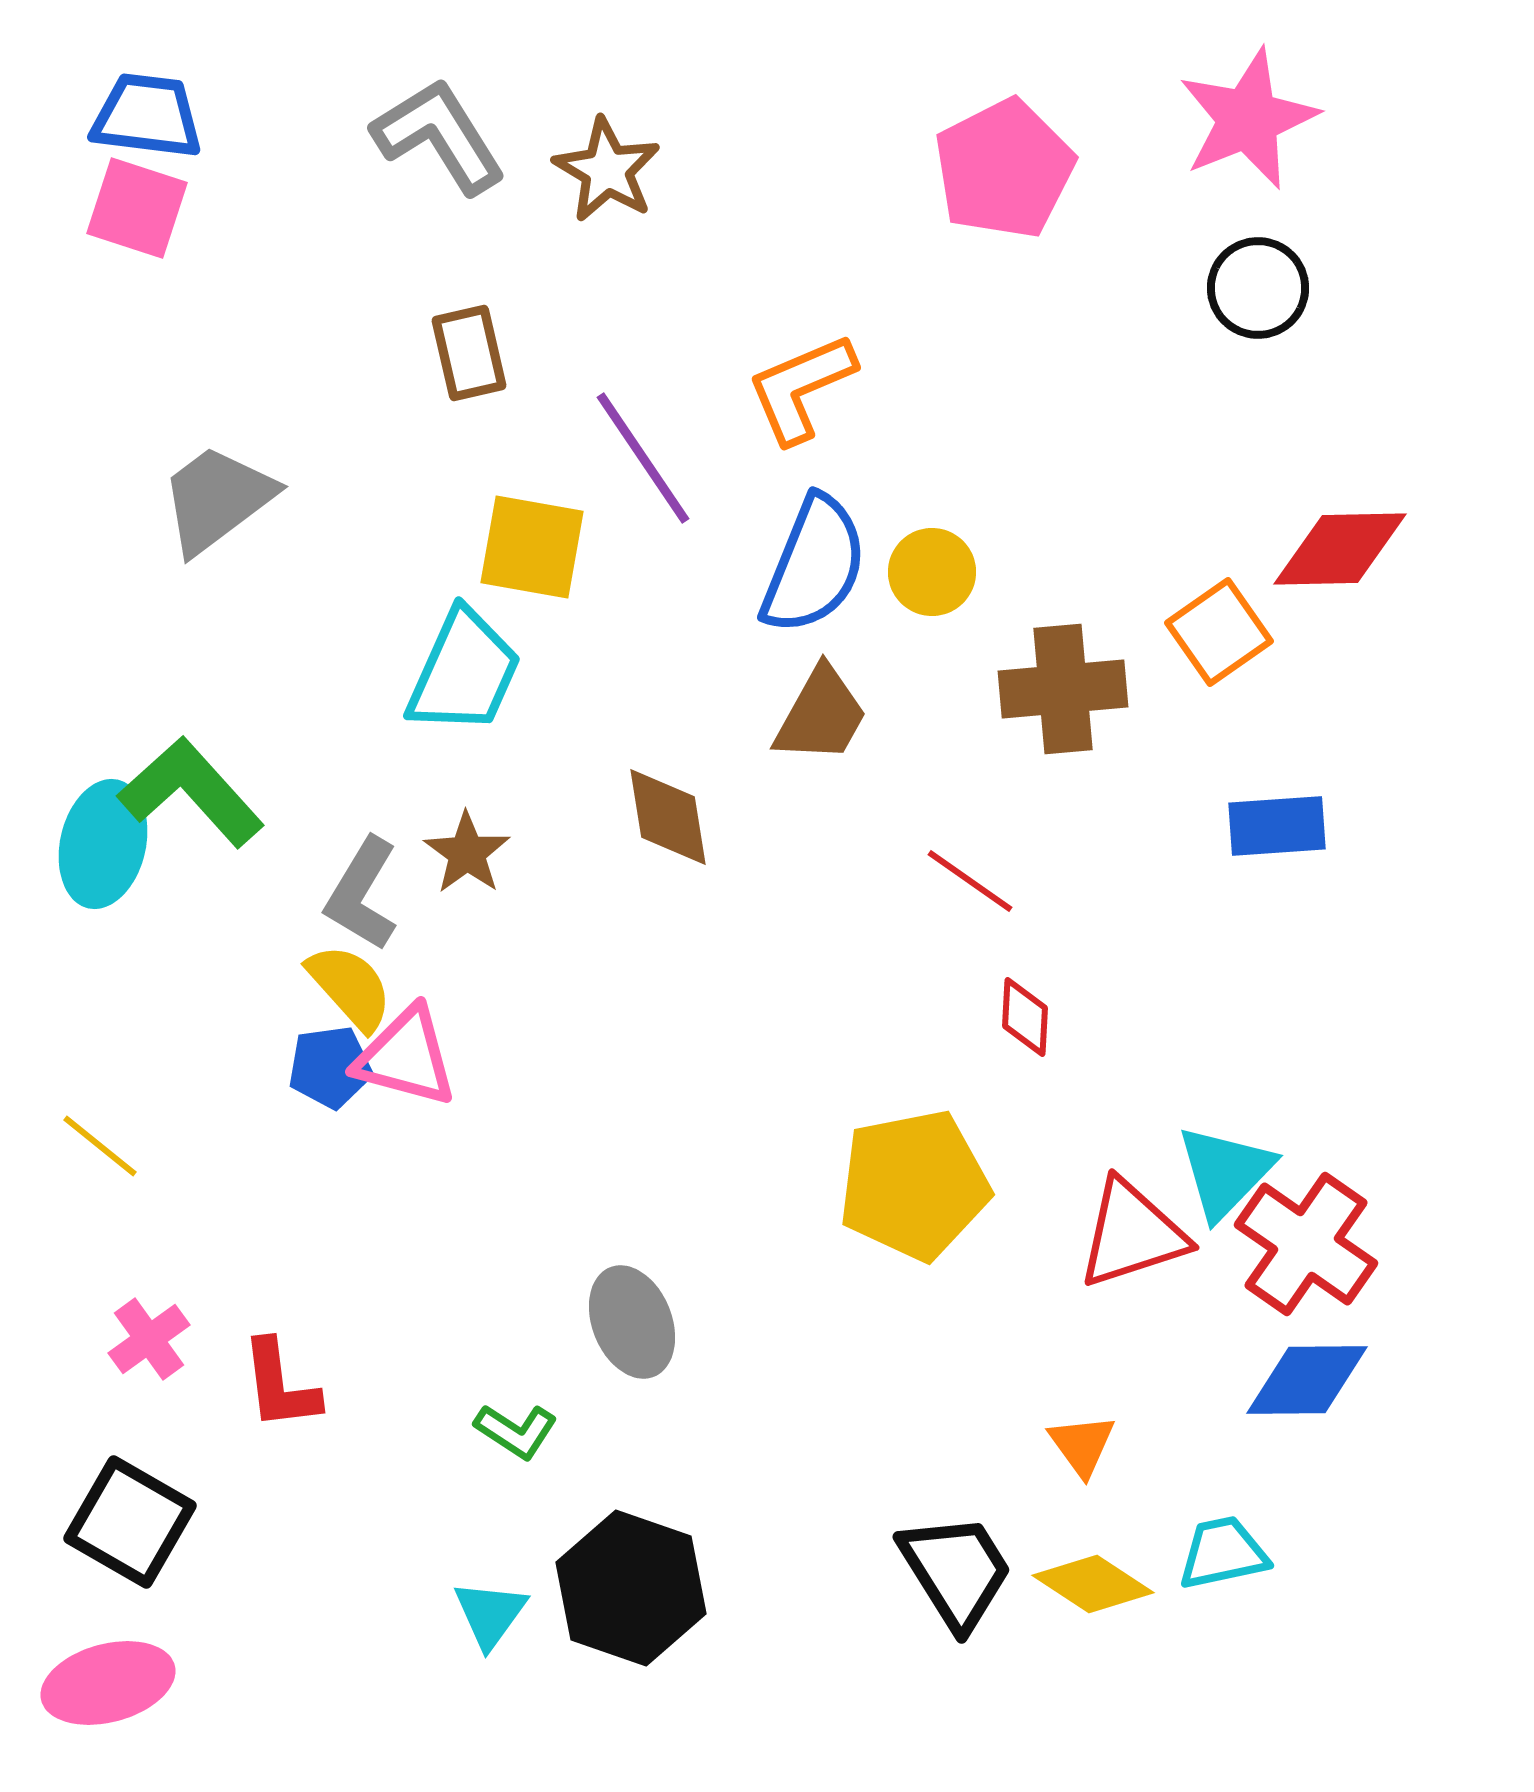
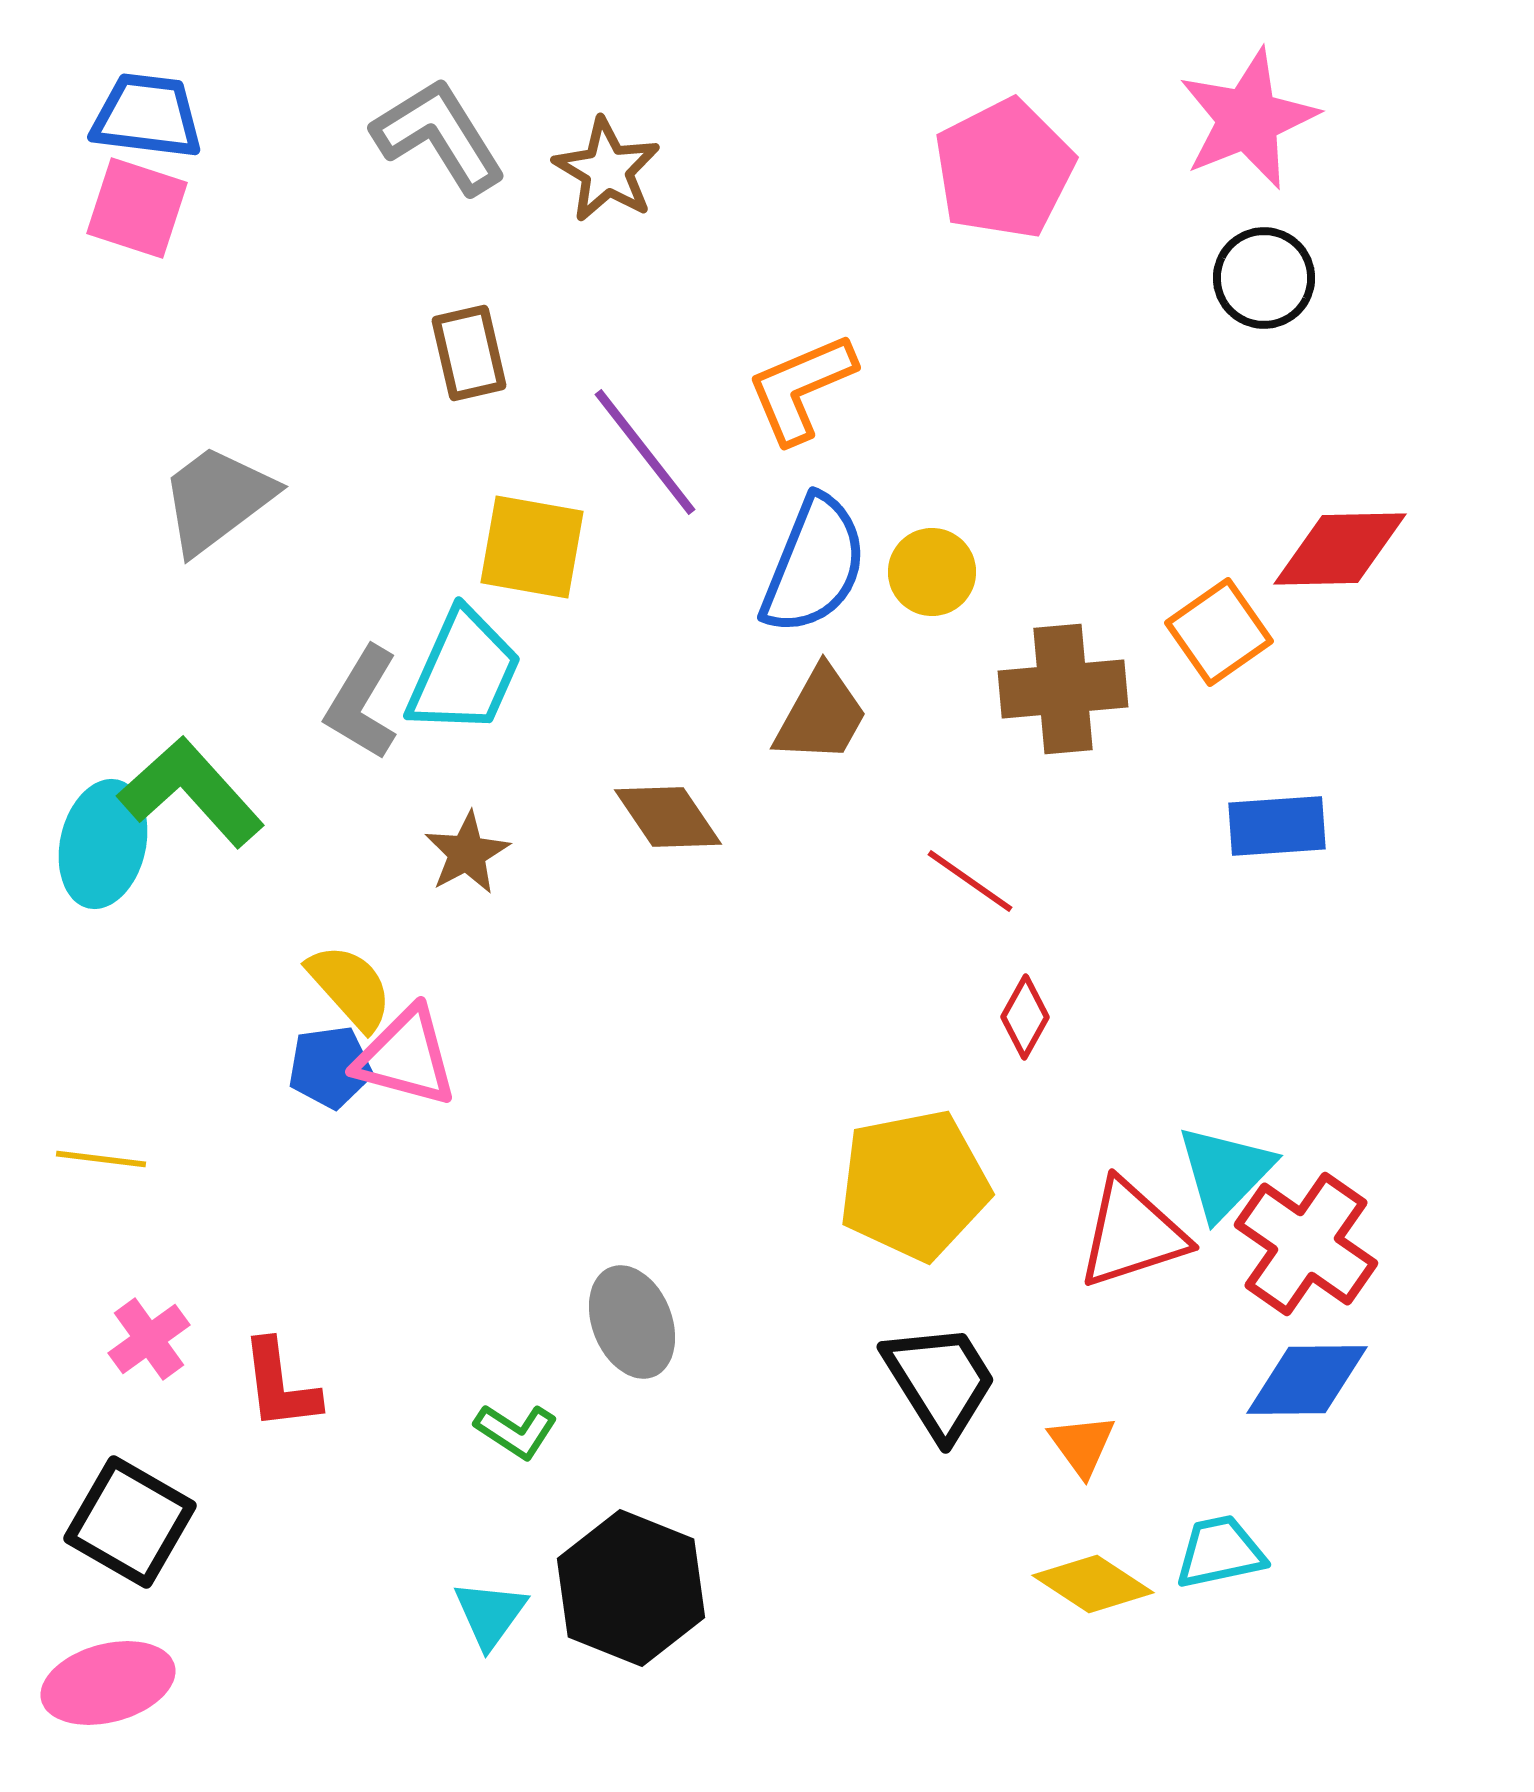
black circle at (1258, 288): moved 6 px right, 10 px up
purple line at (643, 458): moved 2 px right, 6 px up; rotated 4 degrees counterclockwise
brown diamond at (668, 817): rotated 25 degrees counterclockwise
brown star at (467, 853): rotated 8 degrees clockwise
gray L-shape at (362, 894): moved 191 px up
red diamond at (1025, 1017): rotated 26 degrees clockwise
yellow line at (100, 1146): moved 1 px right, 13 px down; rotated 32 degrees counterclockwise
cyan trapezoid at (1223, 1553): moved 3 px left, 1 px up
black trapezoid at (956, 1571): moved 16 px left, 190 px up
black hexagon at (631, 1588): rotated 3 degrees clockwise
